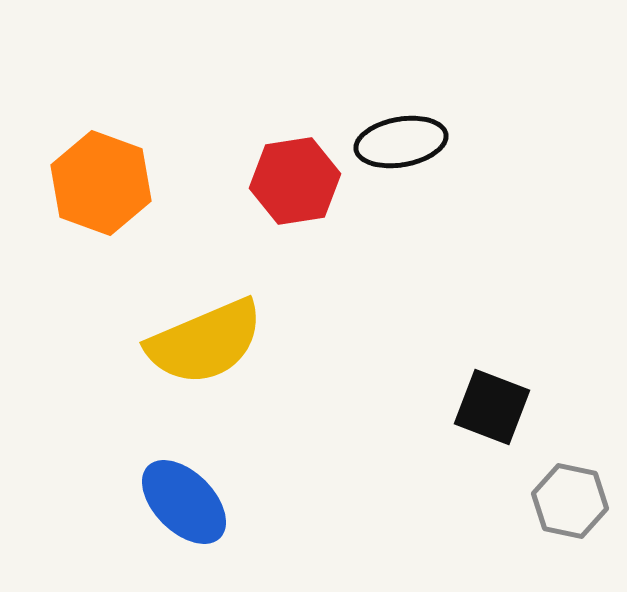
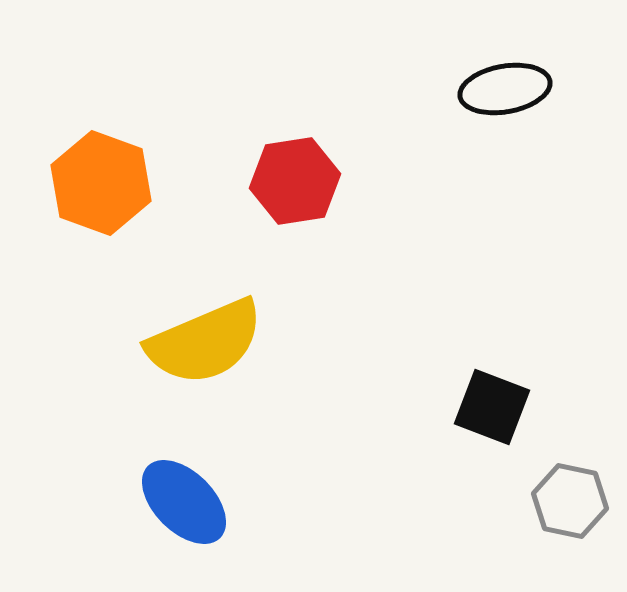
black ellipse: moved 104 px right, 53 px up
